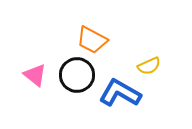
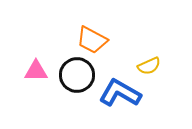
pink triangle: moved 1 px right, 4 px up; rotated 40 degrees counterclockwise
